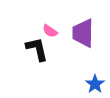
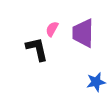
pink semicircle: moved 2 px right, 2 px up; rotated 84 degrees clockwise
blue star: moved 1 px right, 2 px up; rotated 24 degrees clockwise
